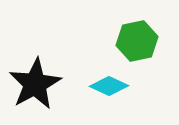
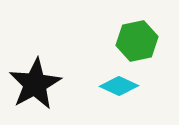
cyan diamond: moved 10 px right
